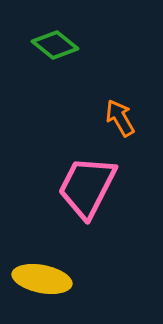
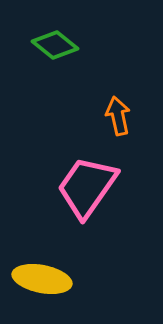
orange arrow: moved 2 px left, 2 px up; rotated 18 degrees clockwise
pink trapezoid: rotated 8 degrees clockwise
